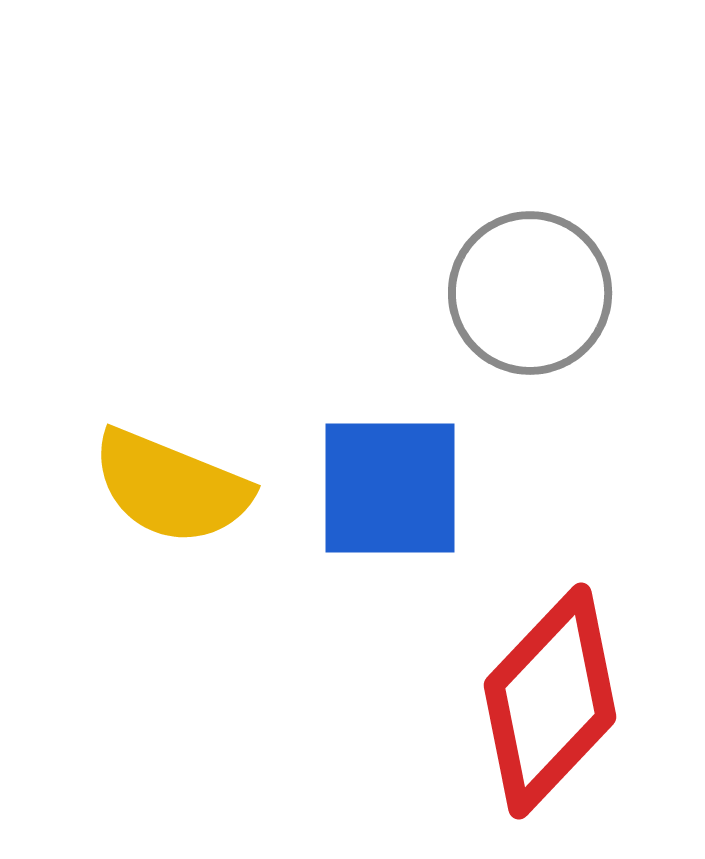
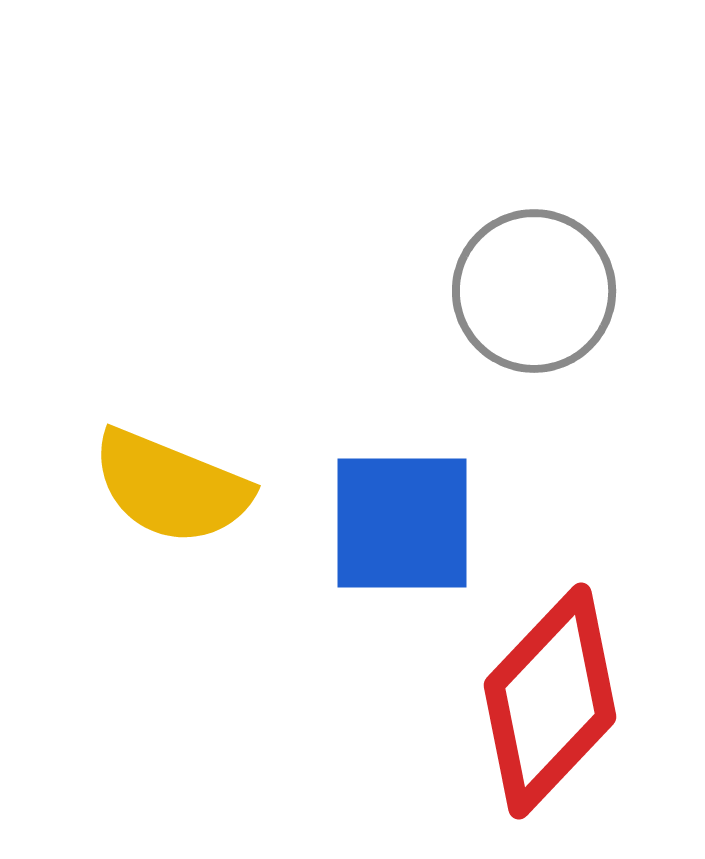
gray circle: moved 4 px right, 2 px up
blue square: moved 12 px right, 35 px down
